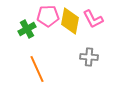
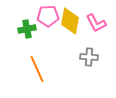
pink L-shape: moved 3 px right, 4 px down
green cross: rotated 18 degrees clockwise
